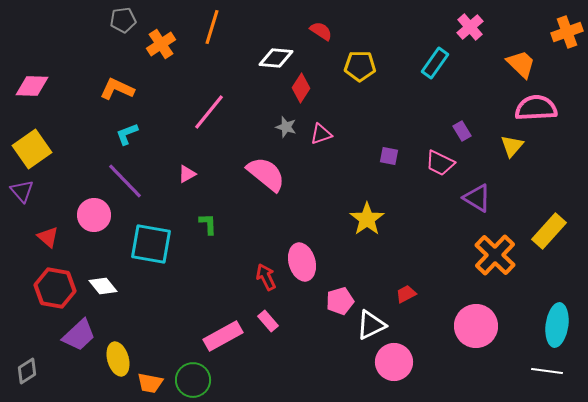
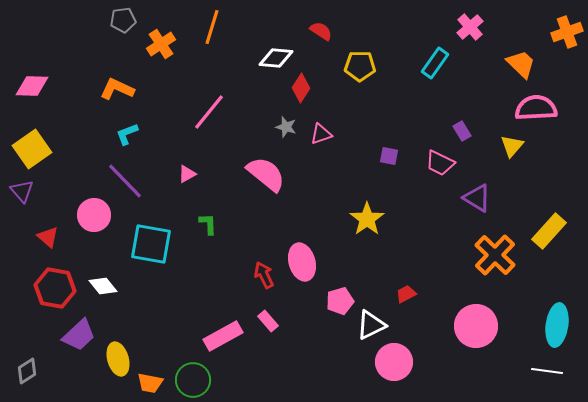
red arrow at (266, 277): moved 2 px left, 2 px up
